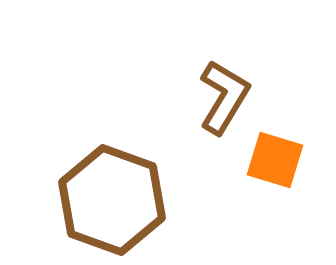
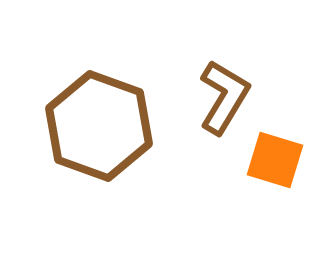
brown hexagon: moved 13 px left, 74 px up
